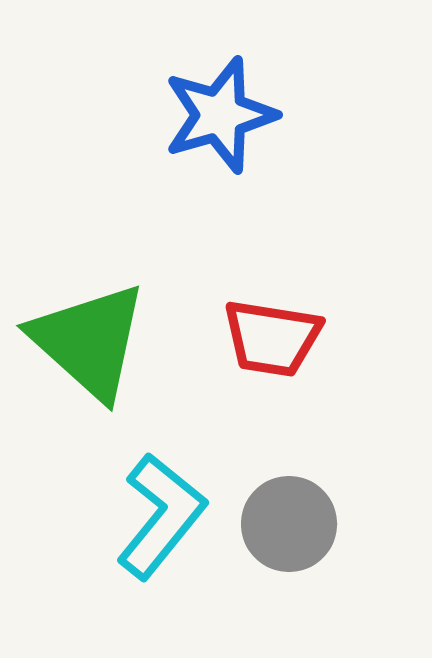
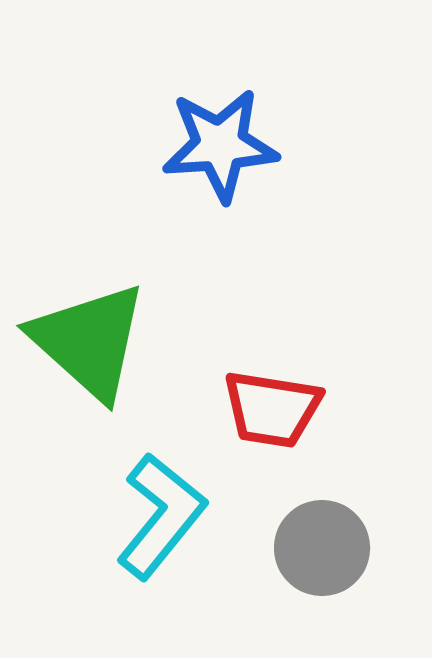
blue star: moved 30 px down; rotated 12 degrees clockwise
red trapezoid: moved 71 px down
gray circle: moved 33 px right, 24 px down
